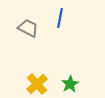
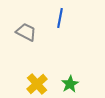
gray trapezoid: moved 2 px left, 4 px down
